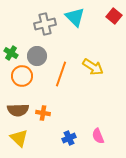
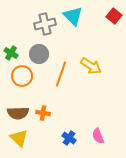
cyan triangle: moved 2 px left, 1 px up
gray circle: moved 2 px right, 2 px up
yellow arrow: moved 2 px left, 1 px up
brown semicircle: moved 3 px down
blue cross: rotated 32 degrees counterclockwise
